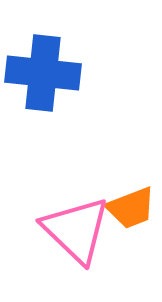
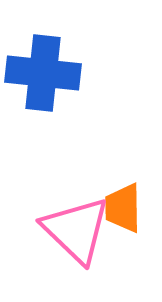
orange trapezoid: moved 8 px left; rotated 110 degrees clockwise
